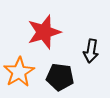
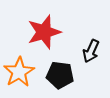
black arrow: rotated 15 degrees clockwise
black pentagon: moved 2 px up
